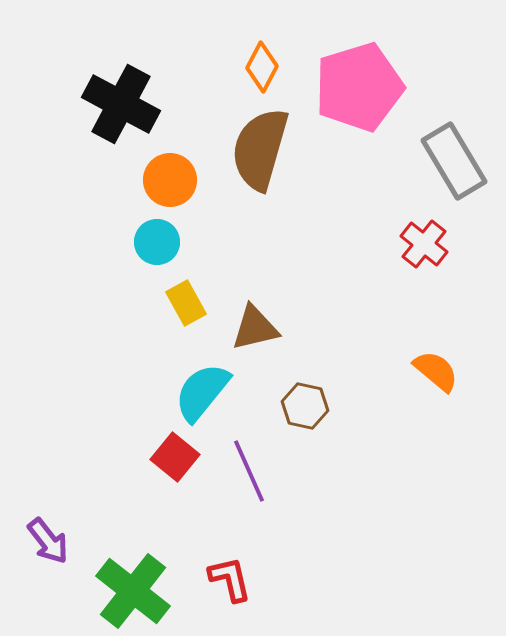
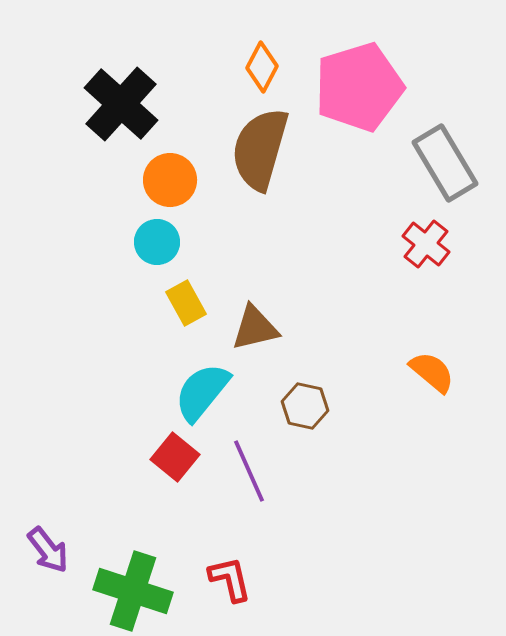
black cross: rotated 14 degrees clockwise
gray rectangle: moved 9 px left, 2 px down
red cross: moved 2 px right
orange semicircle: moved 4 px left, 1 px down
purple arrow: moved 9 px down
green cross: rotated 20 degrees counterclockwise
